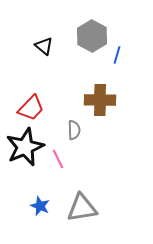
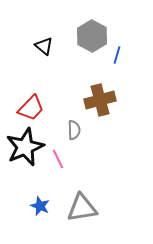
brown cross: rotated 16 degrees counterclockwise
